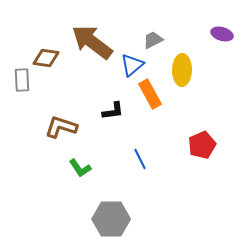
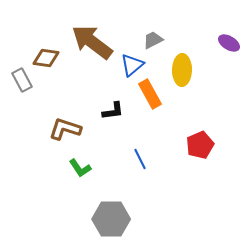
purple ellipse: moved 7 px right, 9 px down; rotated 15 degrees clockwise
gray rectangle: rotated 25 degrees counterclockwise
brown L-shape: moved 4 px right, 2 px down
red pentagon: moved 2 px left
